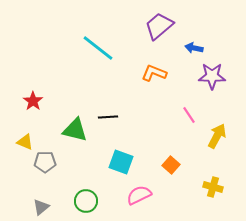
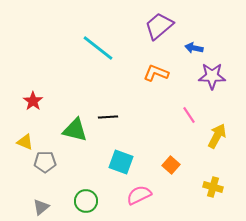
orange L-shape: moved 2 px right
